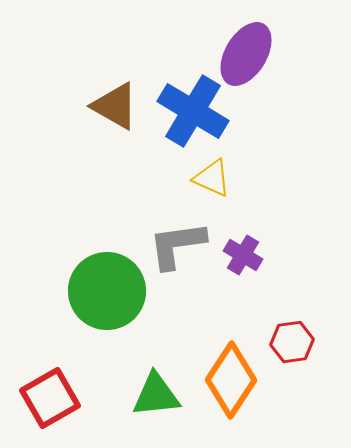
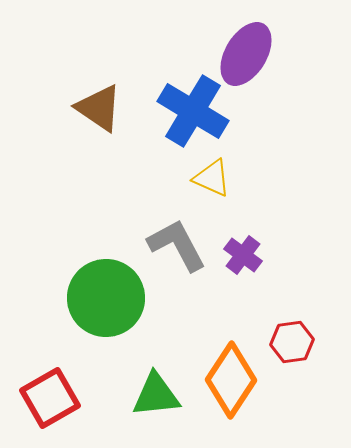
brown triangle: moved 16 px left, 2 px down; rotated 4 degrees clockwise
gray L-shape: rotated 70 degrees clockwise
purple cross: rotated 6 degrees clockwise
green circle: moved 1 px left, 7 px down
